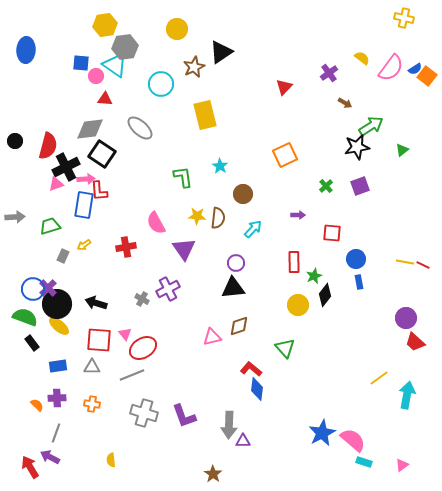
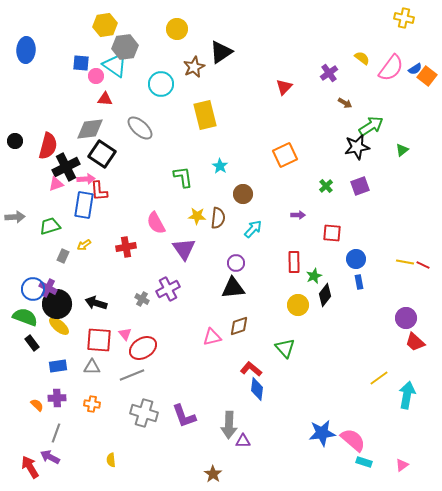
purple cross at (48, 288): rotated 18 degrees counterclockwise
blue star at (322, 433): rotated 20 degrees clockwise
